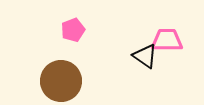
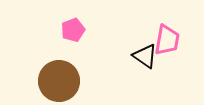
pink trapezoid: rotated 100 degrees clockwise
brown circle: moved 2 px left
